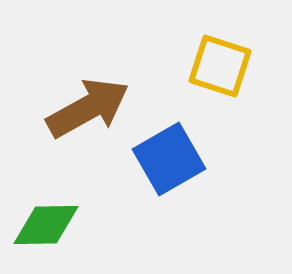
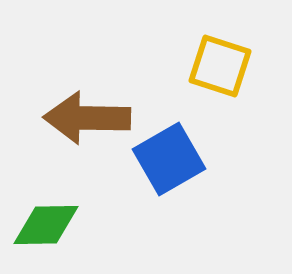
brown arrow: moved 1 px left, 10 px down; rotated 150 degrees counterclockwise
